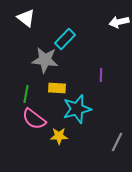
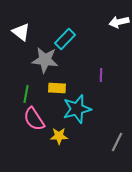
white triangle: moved 5 px left, 14 px down
pink semicircle: rotated 20 degrees clockwise
